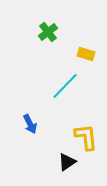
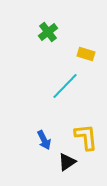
blue arrow: moved 14 px right, 16 px down
